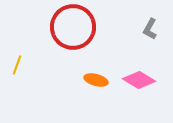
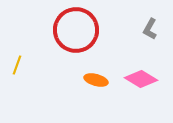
red circle: moved 3 px right, 3 px down
pink diamond: moved 2 px right, 1 px up
